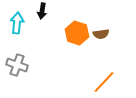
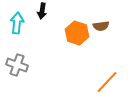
brown semicircle: moved 8 px up
orange line: moved 3 px right
